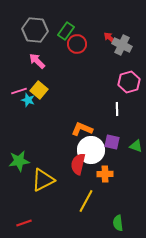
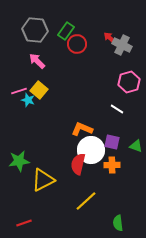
white line: rotated 56 degrees counterclockwise
orange cross: moved 7 px right, 9 px up
yellow line: rotated 20 degrees clockwise
